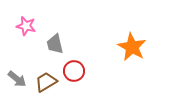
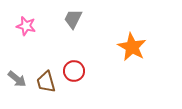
gray trapezoid: moved 18 px right, 25 px up; rotated 40 degrees clockwise
brown trapezoid: rotated 75 degrees counterclockwise
